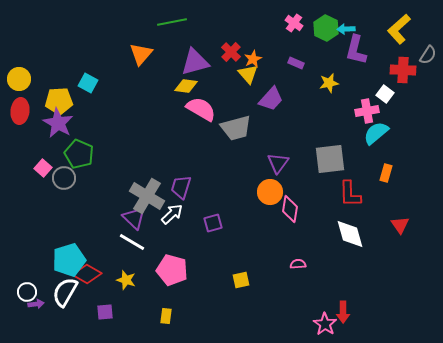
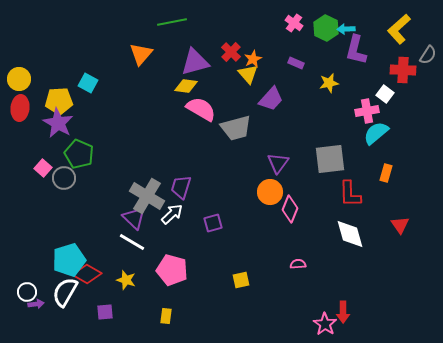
red ellipse at (20, 111): moved 3 px up
pink diamond at (290, 209): rotated 12 degrees clockwise
